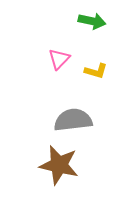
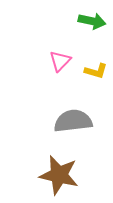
pink triangle: moved 1 px right, 2 px down
gray semicircle: moved 1 px down
brown star: moved 10 px down
